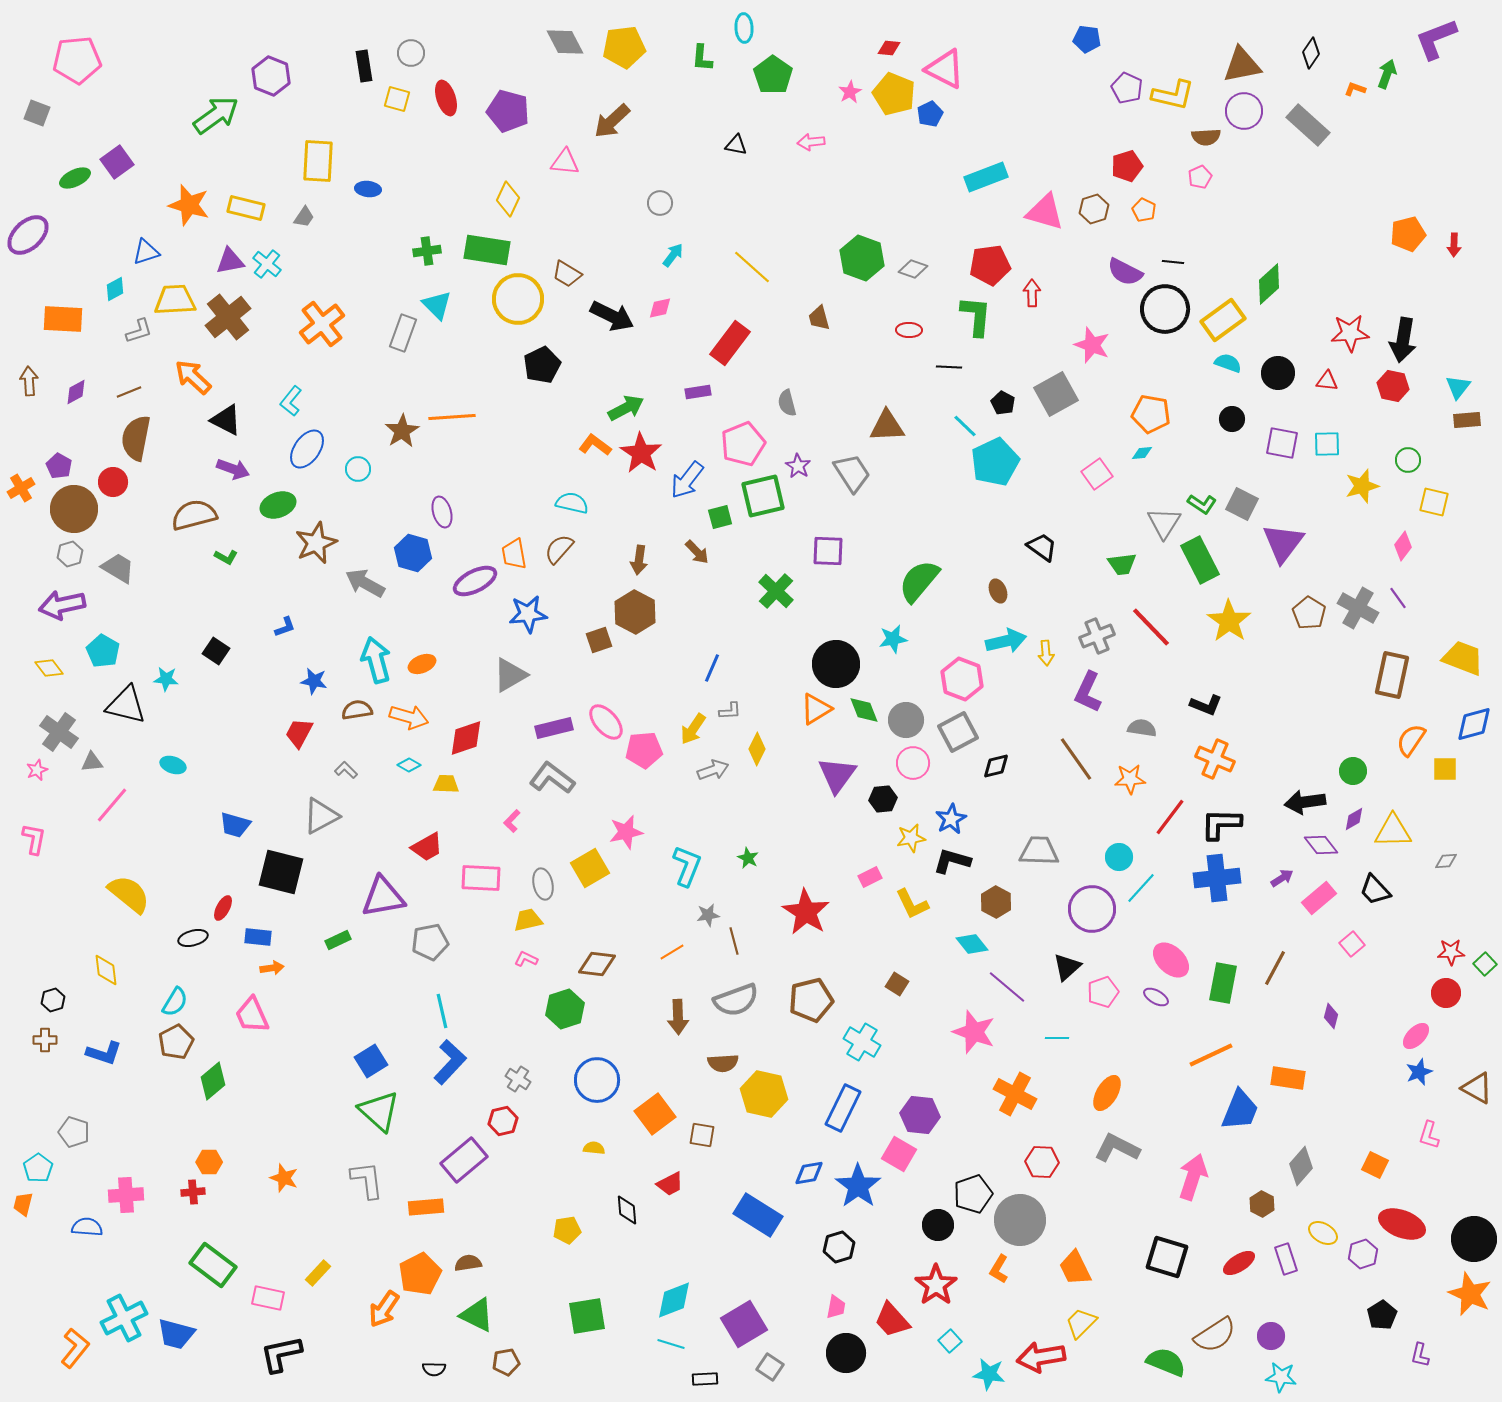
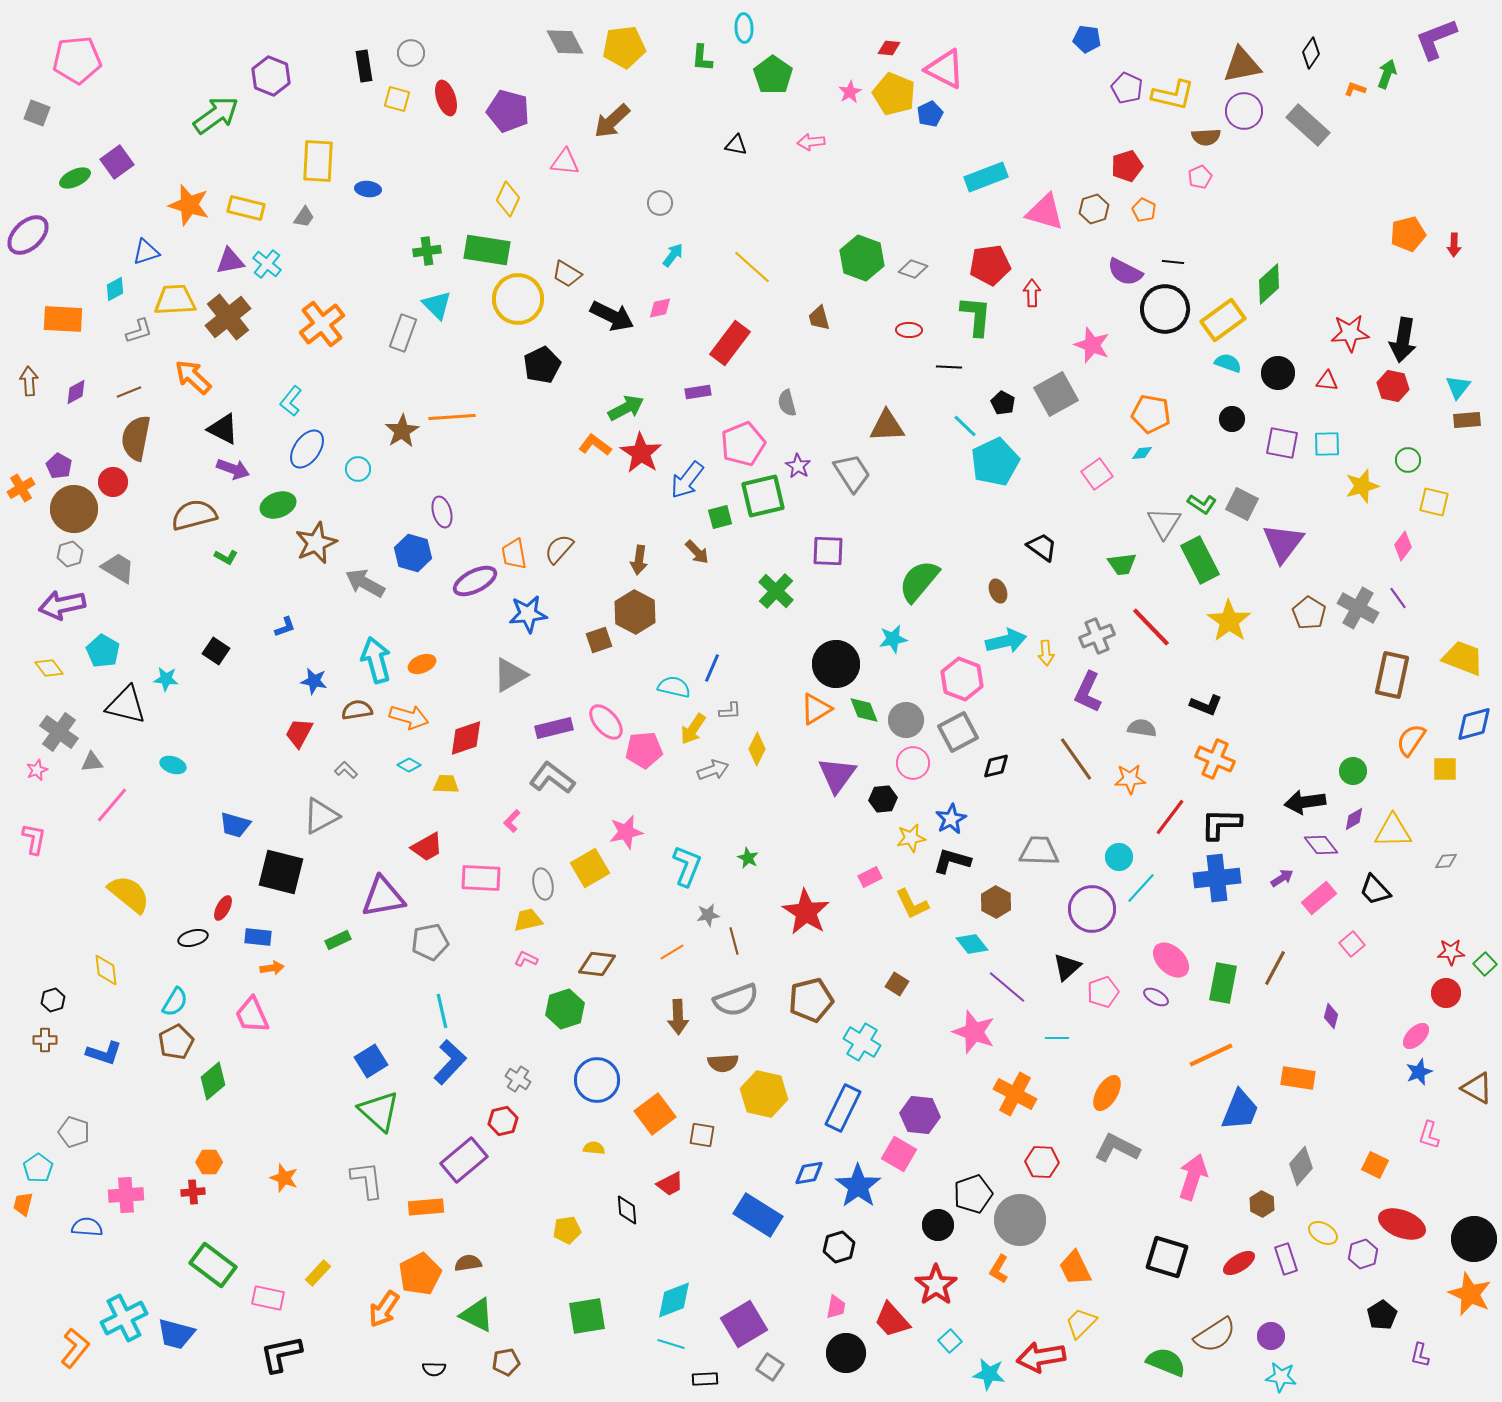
black triangle at (226, 420): moved 3 px left, 9 px down
cyan semicircle at (572, 503): moved 102 px right, 184 px down
orange rectangle at (1288, 1078): moved 10 px right
